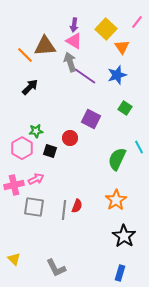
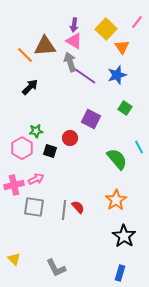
green semicircle: rotated 115 degrees clockwise
red semicircle: moved 1 px right, 1 px down; rotated 64 degrees counterclockwise
